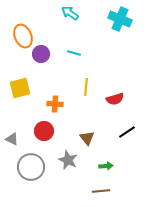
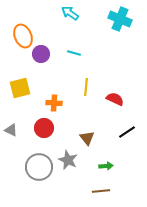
red semicircle: rotated 138 degrees counterclockwise
orange cross: moved 1 px left, 1 px up
red circle: moved 3 px up
gray triangle: moved 1 px left, 9 px up
gray circle: moved 8 px right
